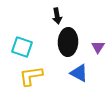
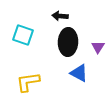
black arrow: moved 3 px right; rotated 105 degrees clockwise
cyan square: moved 1 px right, 12 px up
yellow L-shape: moved 3 px left, 6 px down
